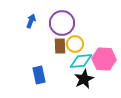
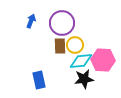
yellow circle: moved 1 px down
pink hexagon: moved 1 px left, 1 px down
blue rectangle: moved 5 px down
black star: rotated 18 degrees clockwise
